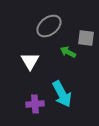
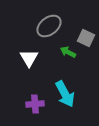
gray square: rotated 18 degrees clockwise
white triangle: moved 1 px left, 3 px up
cyan arrow: moved 3 px right
